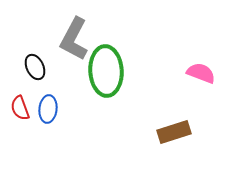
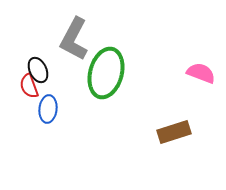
black ellipse: moved 3 px right, 3 px down
green ellipse: moved 2 px down; rotated 18 degrees clockwise
red semicircle: moved 9 px right, 22 px up
